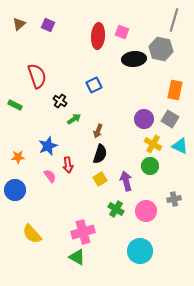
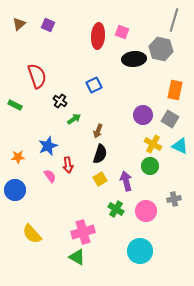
purple circle: moved 1 px left, 4 px up
